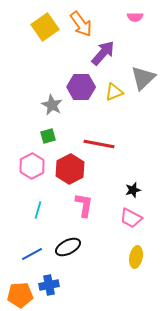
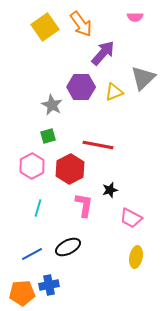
red line: moved 1 px left, 1 px down
black star: moved 23 px left
cyan line: moved 2 px up
orange pentagon: moved 2 px right, 2 px up
